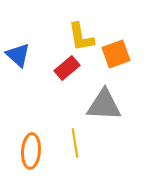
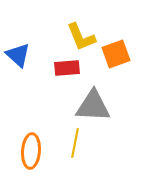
yellow L-shape: rotated 12 degrees counterclockwise
red rectangle: rotated 35 degrees clockwise
gray triangle: moved 11 px left, 1 px down
yellow line: rotated 20 degrees clockwise
